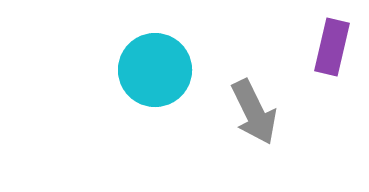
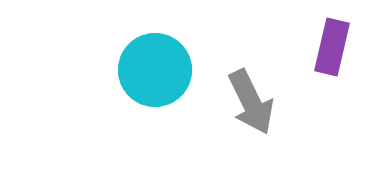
gray arrow: moved 3 px left, 10 px up
